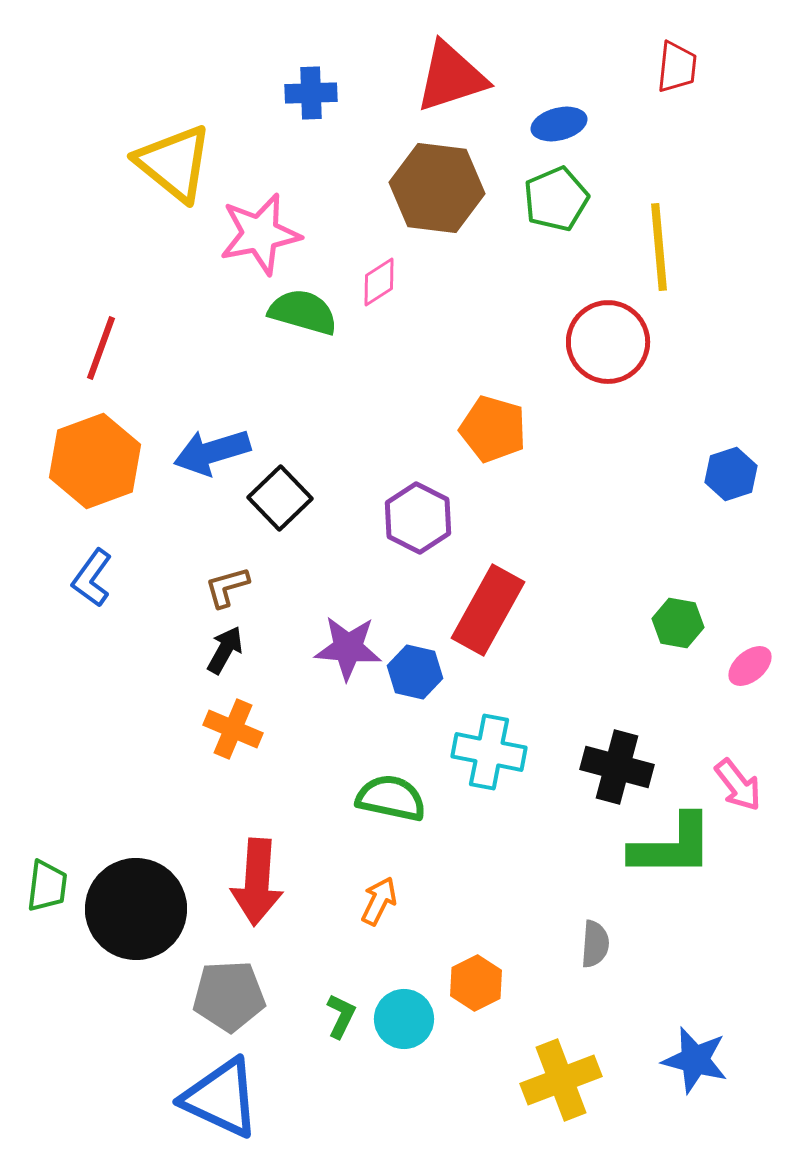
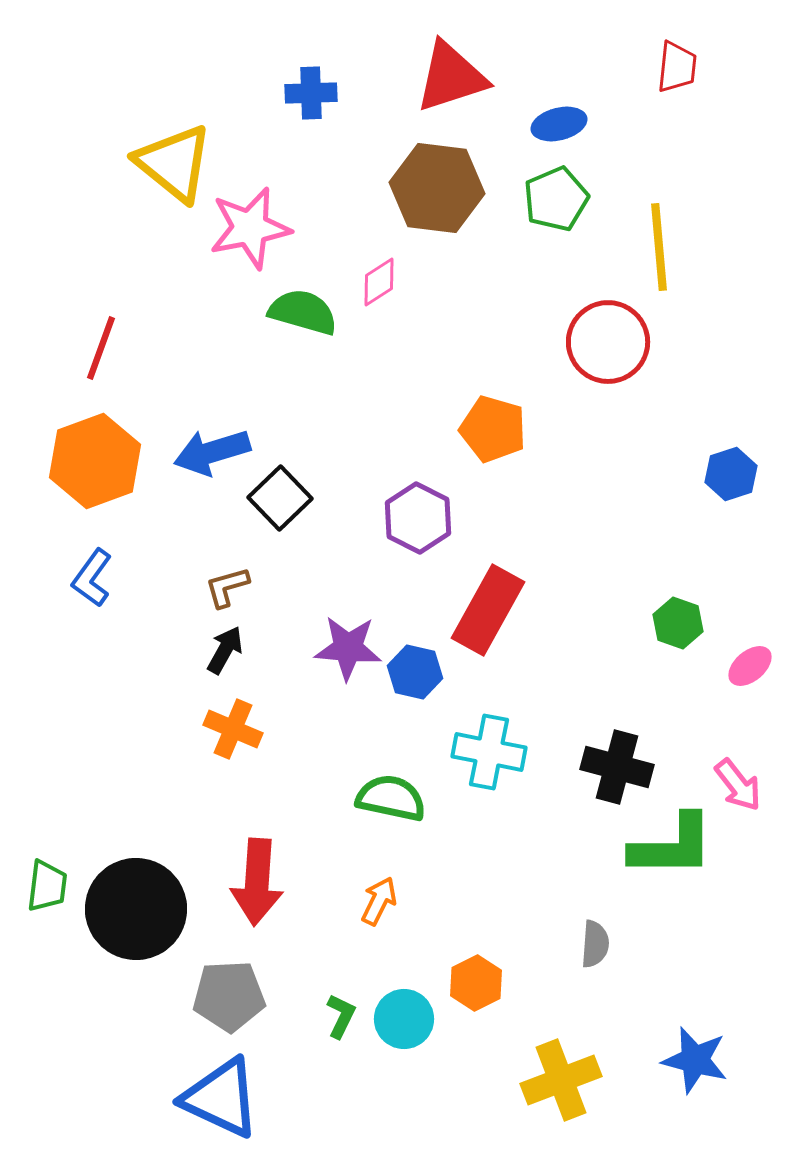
pink star at (260, 234): moved 10 px left, 6 px up
green hexagon at (678, 623): rotated 9 degrees clockwise
